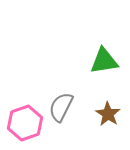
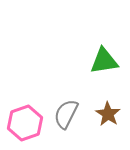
gray semicircle: moved 5 px right, 7 px down
